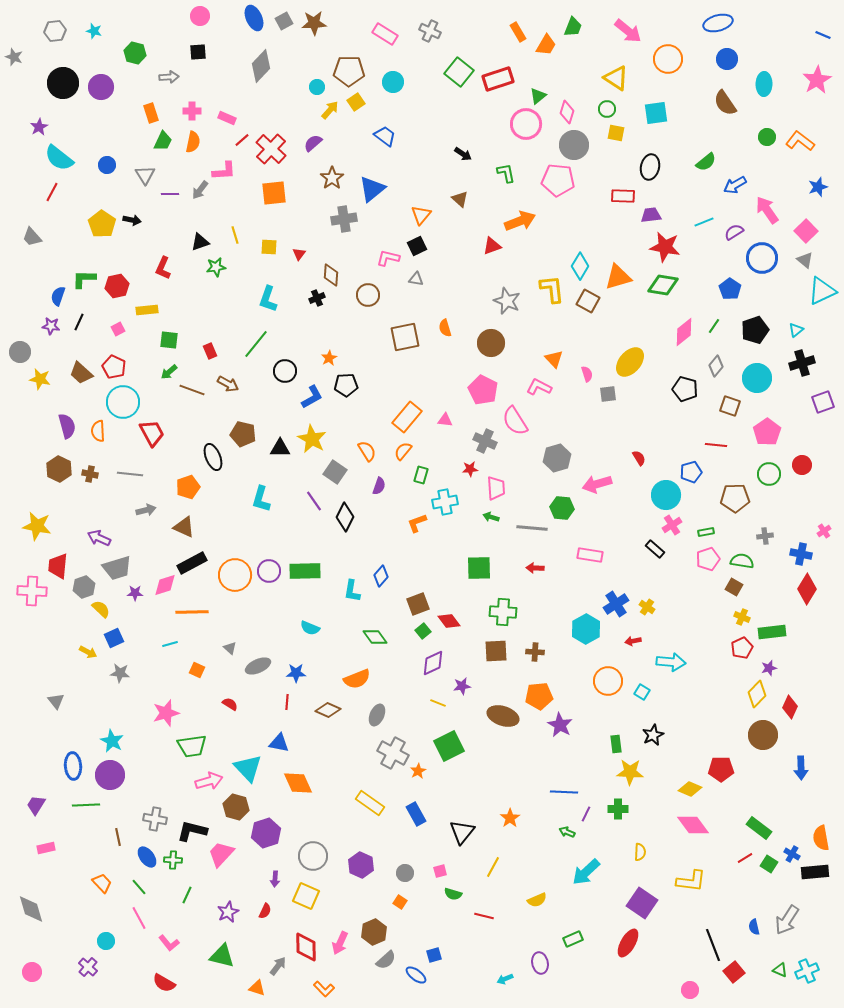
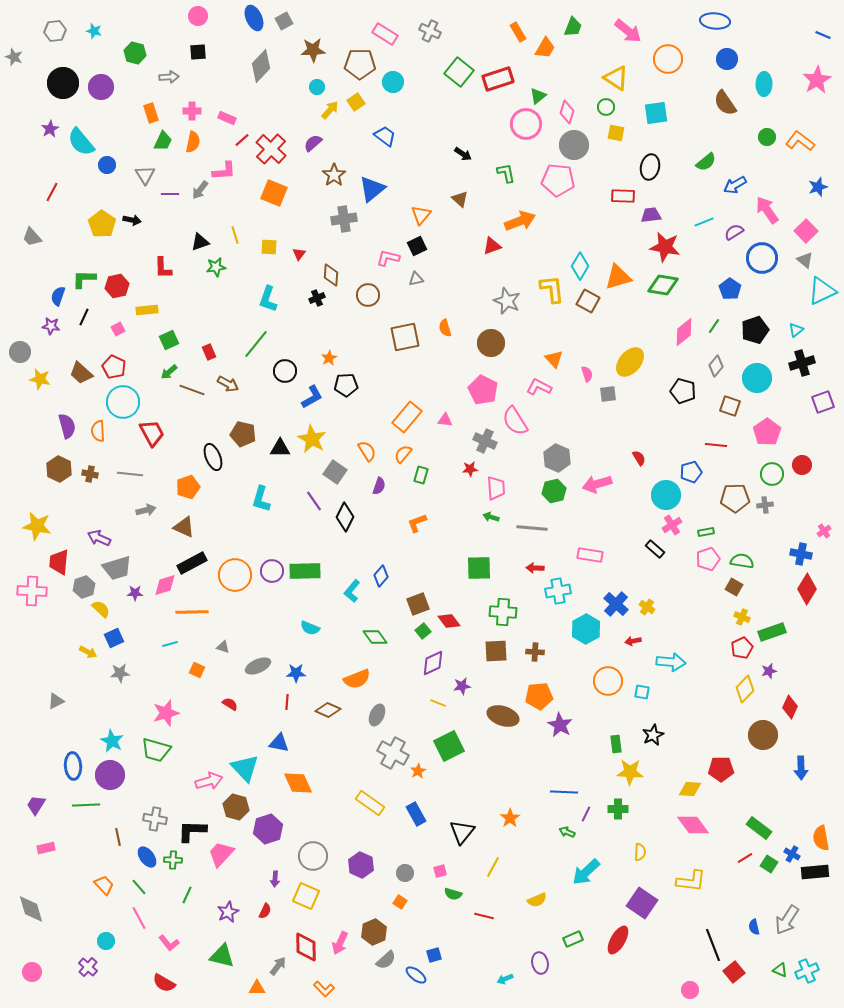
pink circle at (200, 16): moved 2 px left
brown star at (314, 23): moved 1 px left, 27 px down
blue ellipse at (718, 23): moved 3 px left, 2 px up; rotated 20 degrees clockwise
orange trapezoid at (546, 45): moved 1 px left, 3 px down
brown pentagon at (349, 71): moved 11 px right, 7 px up
green circle at (607, 109): moved 1 px left, 2 px up
purple star at (39, 127): moved 11 px right, 2 px down
cyan semicircle at (59, 158): moved 22 px right, 16 px up; rotated 12 degrees clockwise
brown star at (332, 178): moved 2 px right, 3 px up
orange square at (274, 193): rotated 28 degrees clockwise
red L-shape at (163, 268): rotated 25 degrees counterclockwise
gray triangle at (416, 279): rotated 21 degrees counterclockwise
black line at (79, 322): moved 5 px right, 5 px up
green square at (169, 340): rotated 30 degrees counterclockwise
red rectangle at (210, 351): moved 1 px left, 1 px down
black pentagon at (685, 389): moved 2 px left, 2 px down
orange semicircle at (403, 451): moved 3 px down
gray hexagon at (557, 458): rotated 20 degrees counterclockwise
green circle at (769, 474): moved 3 px right
cyan cross at (445, 502): moved 113 px right, 89 px down
green hexagon at (562, 508): moved 8 px left, 17 px up; rotated 20 degrees counterclockwise
gray cross at (765, 536): moved 31 px up
red trapezoid at (58, 566): moved 1 px right, 4 px up
purple circle at (269, 571): moved 3 px right
cyan L-shape at (352, 591): rotated 30 degrees clockwise
blue cross at (616, 604): rotated 15 degrees counterclockwise
green rectangle at (772, 632): rotated 12 degrees counterclockwise
gray triangle at (230, 648): moved 7 px left, 1 px up; rotated 24 degrees counterclockwise
purple star at (769, 668): moved 3 px down
gray star at (120, 673): rotated 12 degrees counterclockwise
cyan square at (642, 692): rotated 21 degrees counterclockwise
yellow diamond at (757, 694): moved 12 px left, 5 px up
gray triangle at (56, 701): rotated 42 degrees clockwise
green trapezoid at (192, 746): moved 36 px left, 4 px down; rotated 24 degrees clockwise
cyan triangle at (248, 768): moved 3 px left
yellow diamond at (690, 789): rotated 20 degrees counterclockwise
black L-shape at (192, 831): rotated 12 degrees counterclockwise
purple hexagon at (266, 833): moved 2 px right, 4 px up
orange trapezoid at (102, 883): moved 2 px right, 2 px down
red ellipse at (628, 943): moved 10 px left, 3 px up
orange triangle at (257, 988): rotated 18 degrees counterclockwise
